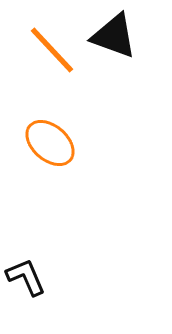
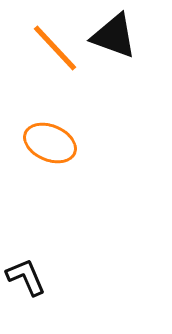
orange line: moved 3 px right, 2 px up
orange ellipse: rotated 18 degrees counterclockwise
